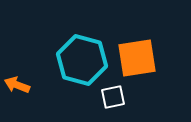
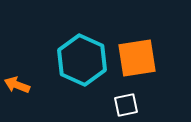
cyan hexagon: rotated 9 degrees clockwise
white square: moved 13 px right, 8 px down
